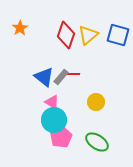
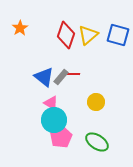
pink triangle: moved 1 px left, 1 px down
